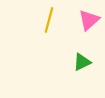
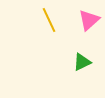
yellow line: rotated 40 degrees counterclockwise
